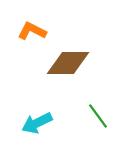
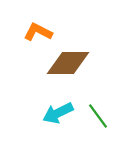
orange L-shape: moved 6 px right, 1 px down
cyan arrow: moved 21 px right, 10 px up
